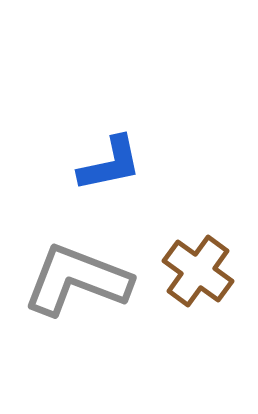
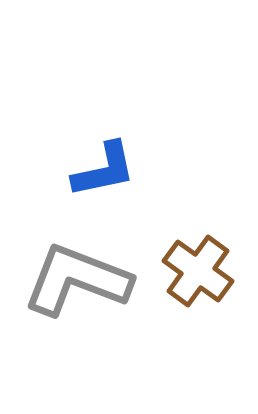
blue L-shape: moved 6 px left, 6 px down
